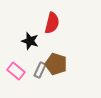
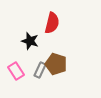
pink rectangle: rotated 18 degrees clockwise
